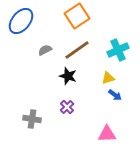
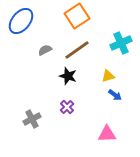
cyan cross: moved 3 px right, 7 px up
yellow triangle: moved 2 px up
gray cross: rotated 36 degrees counterclockwise
